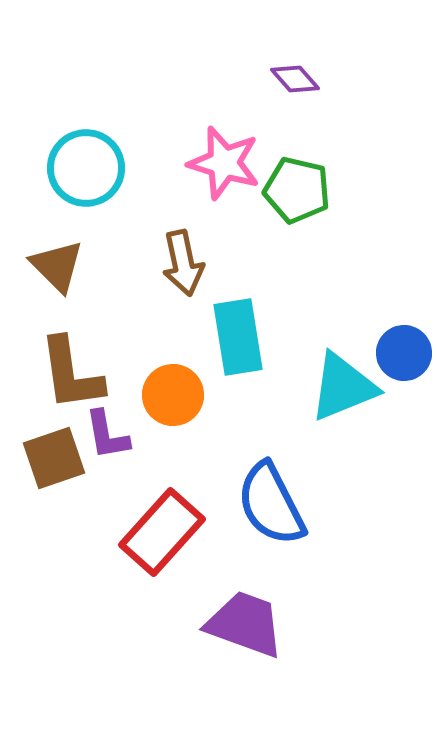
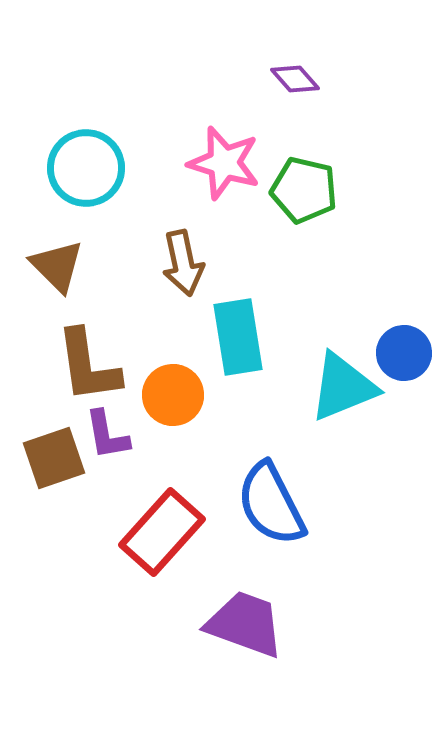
green pentagon: moved 7 px right
brown L-shape: moved 17 px right, 8 px up
